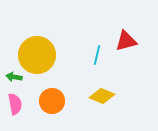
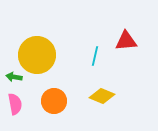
red triangle: rotated 10 degrees clockwise
cyan line: moved 2 px left, 1 px down
orange circle: moved 2 px right
